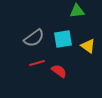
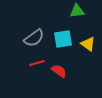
yellow triangle: moved 2 px up
